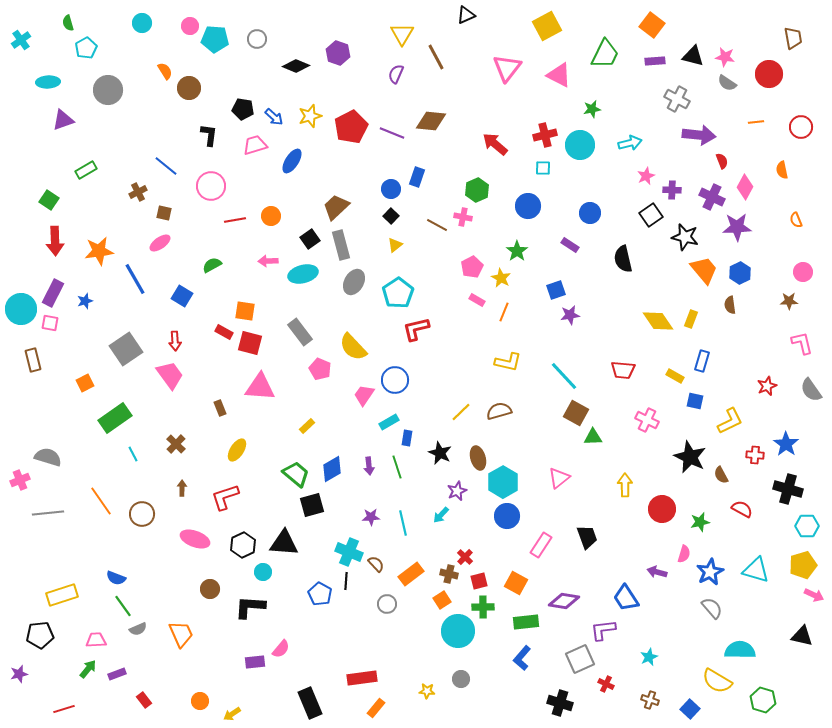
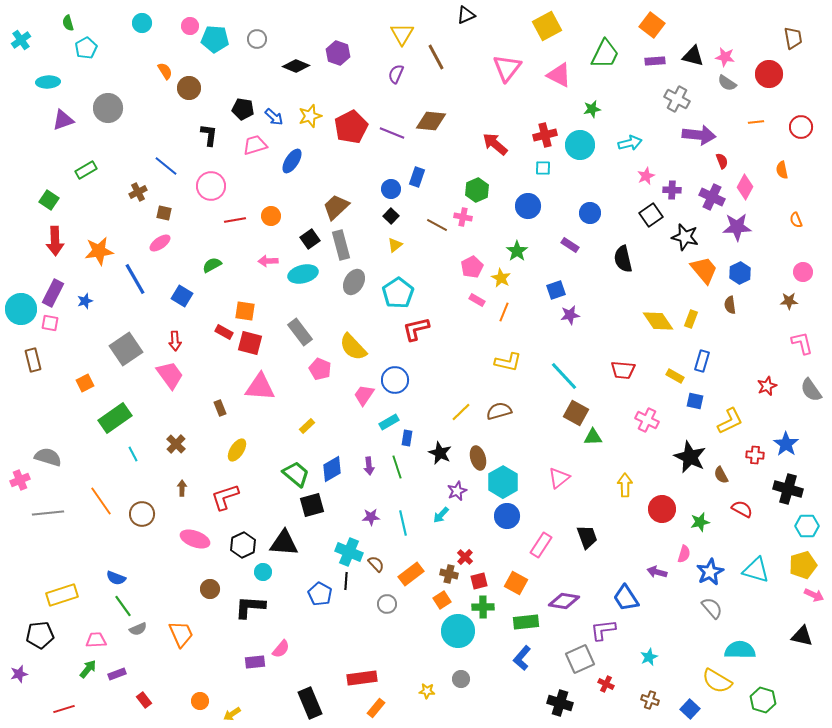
gray circle at (108, 90): moved 18 px down
